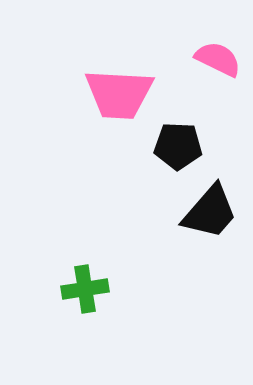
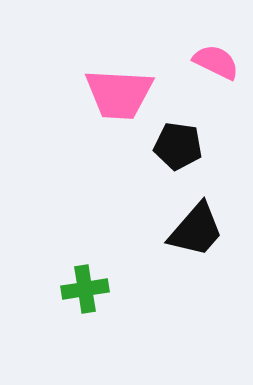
pink semicircle: moved 2 px left, 3 px down
black pentagon: rotated 6 degrees clockwise
black trapezoid: moved 14 px left, 18 px down
